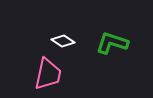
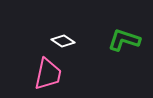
green L-shape: moved 12 px right, 3 px up
